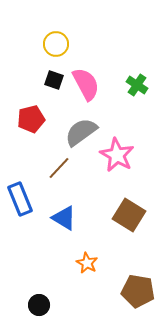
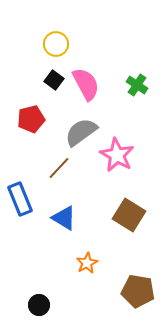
black square: rotated 18 degrees clockwise
orange star: rotated 15 degrees clockwise
